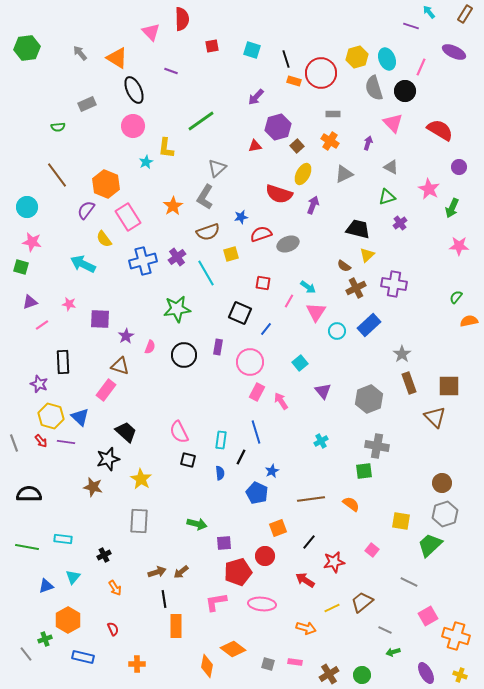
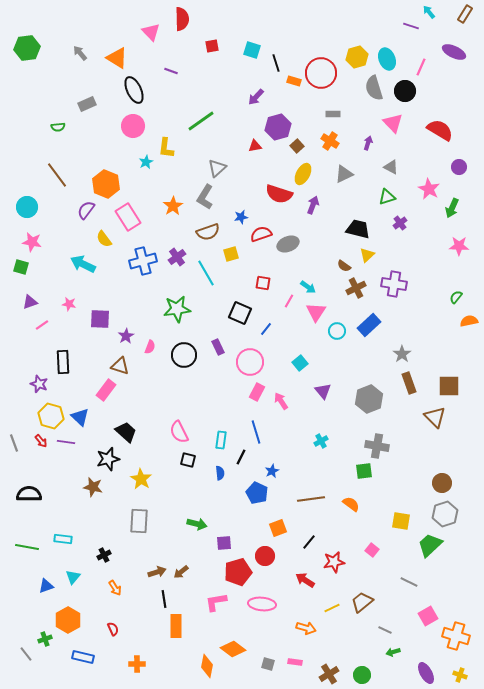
black line at (286, 59): moved 10 px left, 4 px down
purple rectangle at (218, 347): rotated 35 degrees counterclockwise
